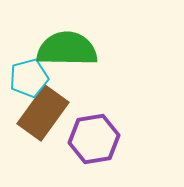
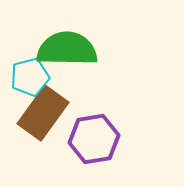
cyan pentagon: moved 1 px right, 1 px up
